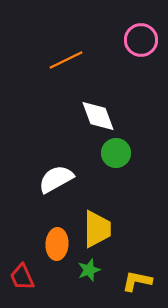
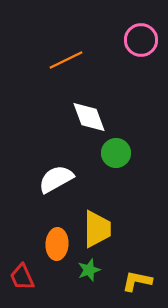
white diamond: moved 9 px left, 1 px down
